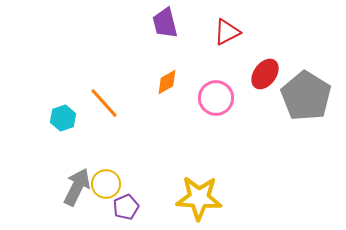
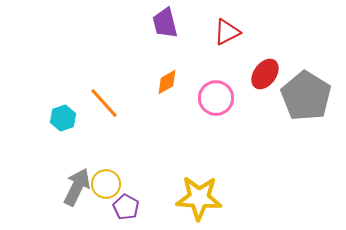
purple pentagon: rotated 20 degrees counterclockwise
